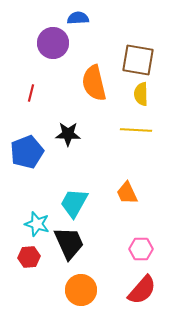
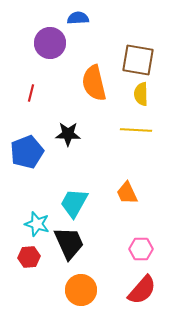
purple circle: moved 3 px left
